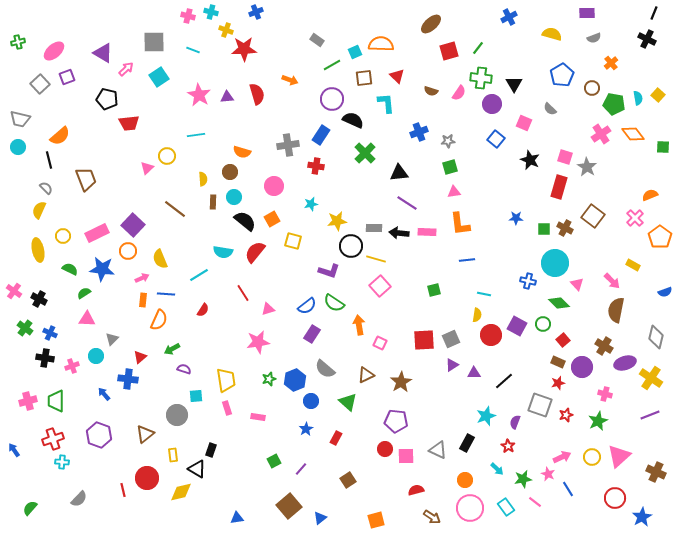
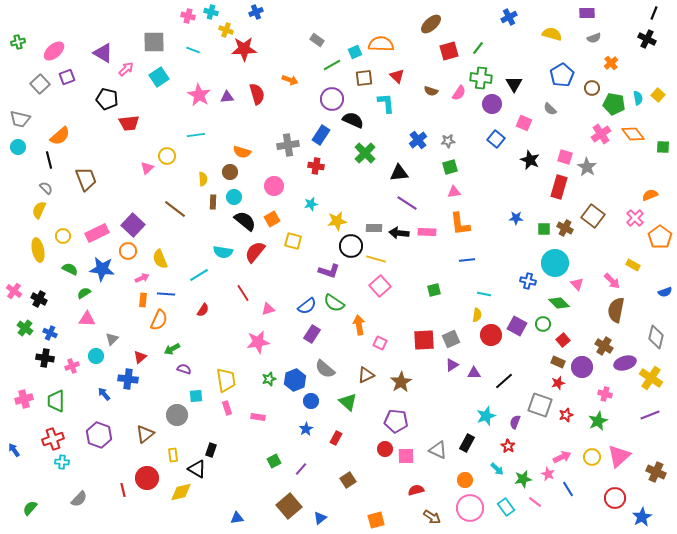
blue cross at (419, 132): moved 1 px left, 8 px down; rotated 18 degrees counterclockwise
pink cross at (28, 401): moved 4 px left, 2 px up
